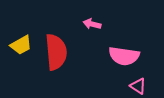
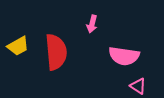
pink arrow: rotated 90 degrees counterclockwise
yellow trapezoid: moved 3 px left, 1 px down
